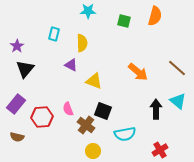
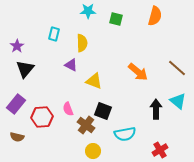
green square: moved 8 px left, 2 px up
